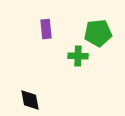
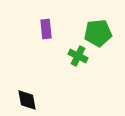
green cross: rotated 24 degrees clockwise
black diamond: moved 3 px left
